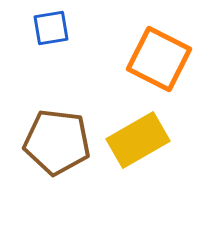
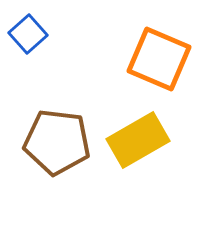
blue square: moved 23 px left, 6 px down; rotated 33 degrees counterclockwise
orange square: rotated 4 degrees counterclockwise
